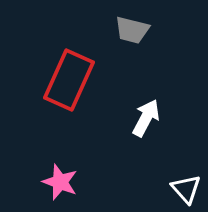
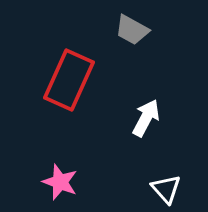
gray trapezoid: rotated 15 degrees clockwise
white triangle: moved 20 px left
